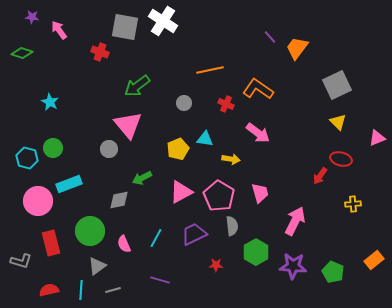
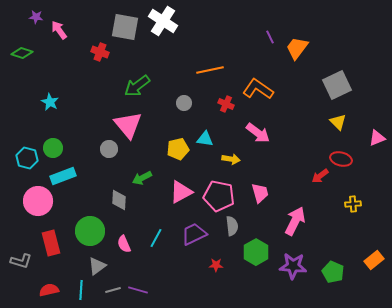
purple star at (32, 17): moved 4 px right
purple line at (270, 37): rotated 16 degrees clockwise
yellow pentagon at (178, 149): rotated 10 degrees clockwise
red arrow at (320, 176): rotated 18 degrees clockwise
cyan rectangle at (69, 184): moved 6 px left, 8 px up
pink pentagon at (219, 196): rotated 20 degrees counterclockwise
gray diamond at (119, 200): rotated 75 degrees counterclockwise
purple line at (160, 280): moved 22 px left, 10 px down
